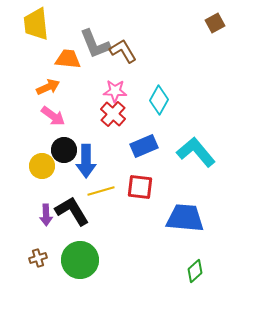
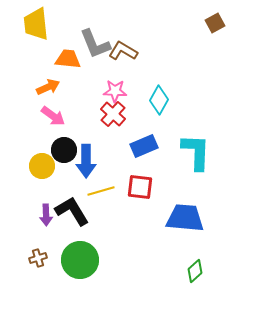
brown L-shape: rotated 28 degrees counterclockwise
cyan L-shape: rotated 42 degrees clockwise
